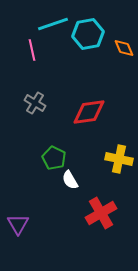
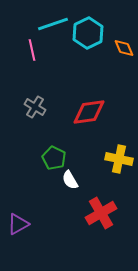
cyan hexagon: moved 1 px up; rotated 16 degrees counterclockwise
gray cross: moved 4 px down
purple triangle: rotated 30 degrees clockwise
